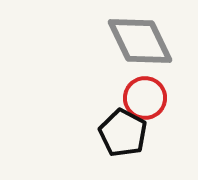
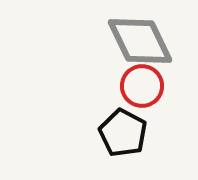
red circle: moved 3 px left, 12 px up
